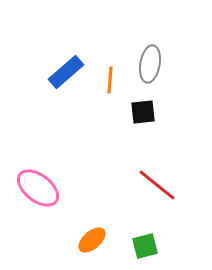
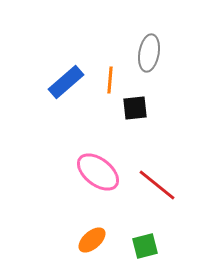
gray ellipse: moved 1 px left, 11 px up
blue rectangle: moved 10 px down
black square: moved 8 px left, 4 px up
pink ellipse: moved 60 px right, 16 px up
